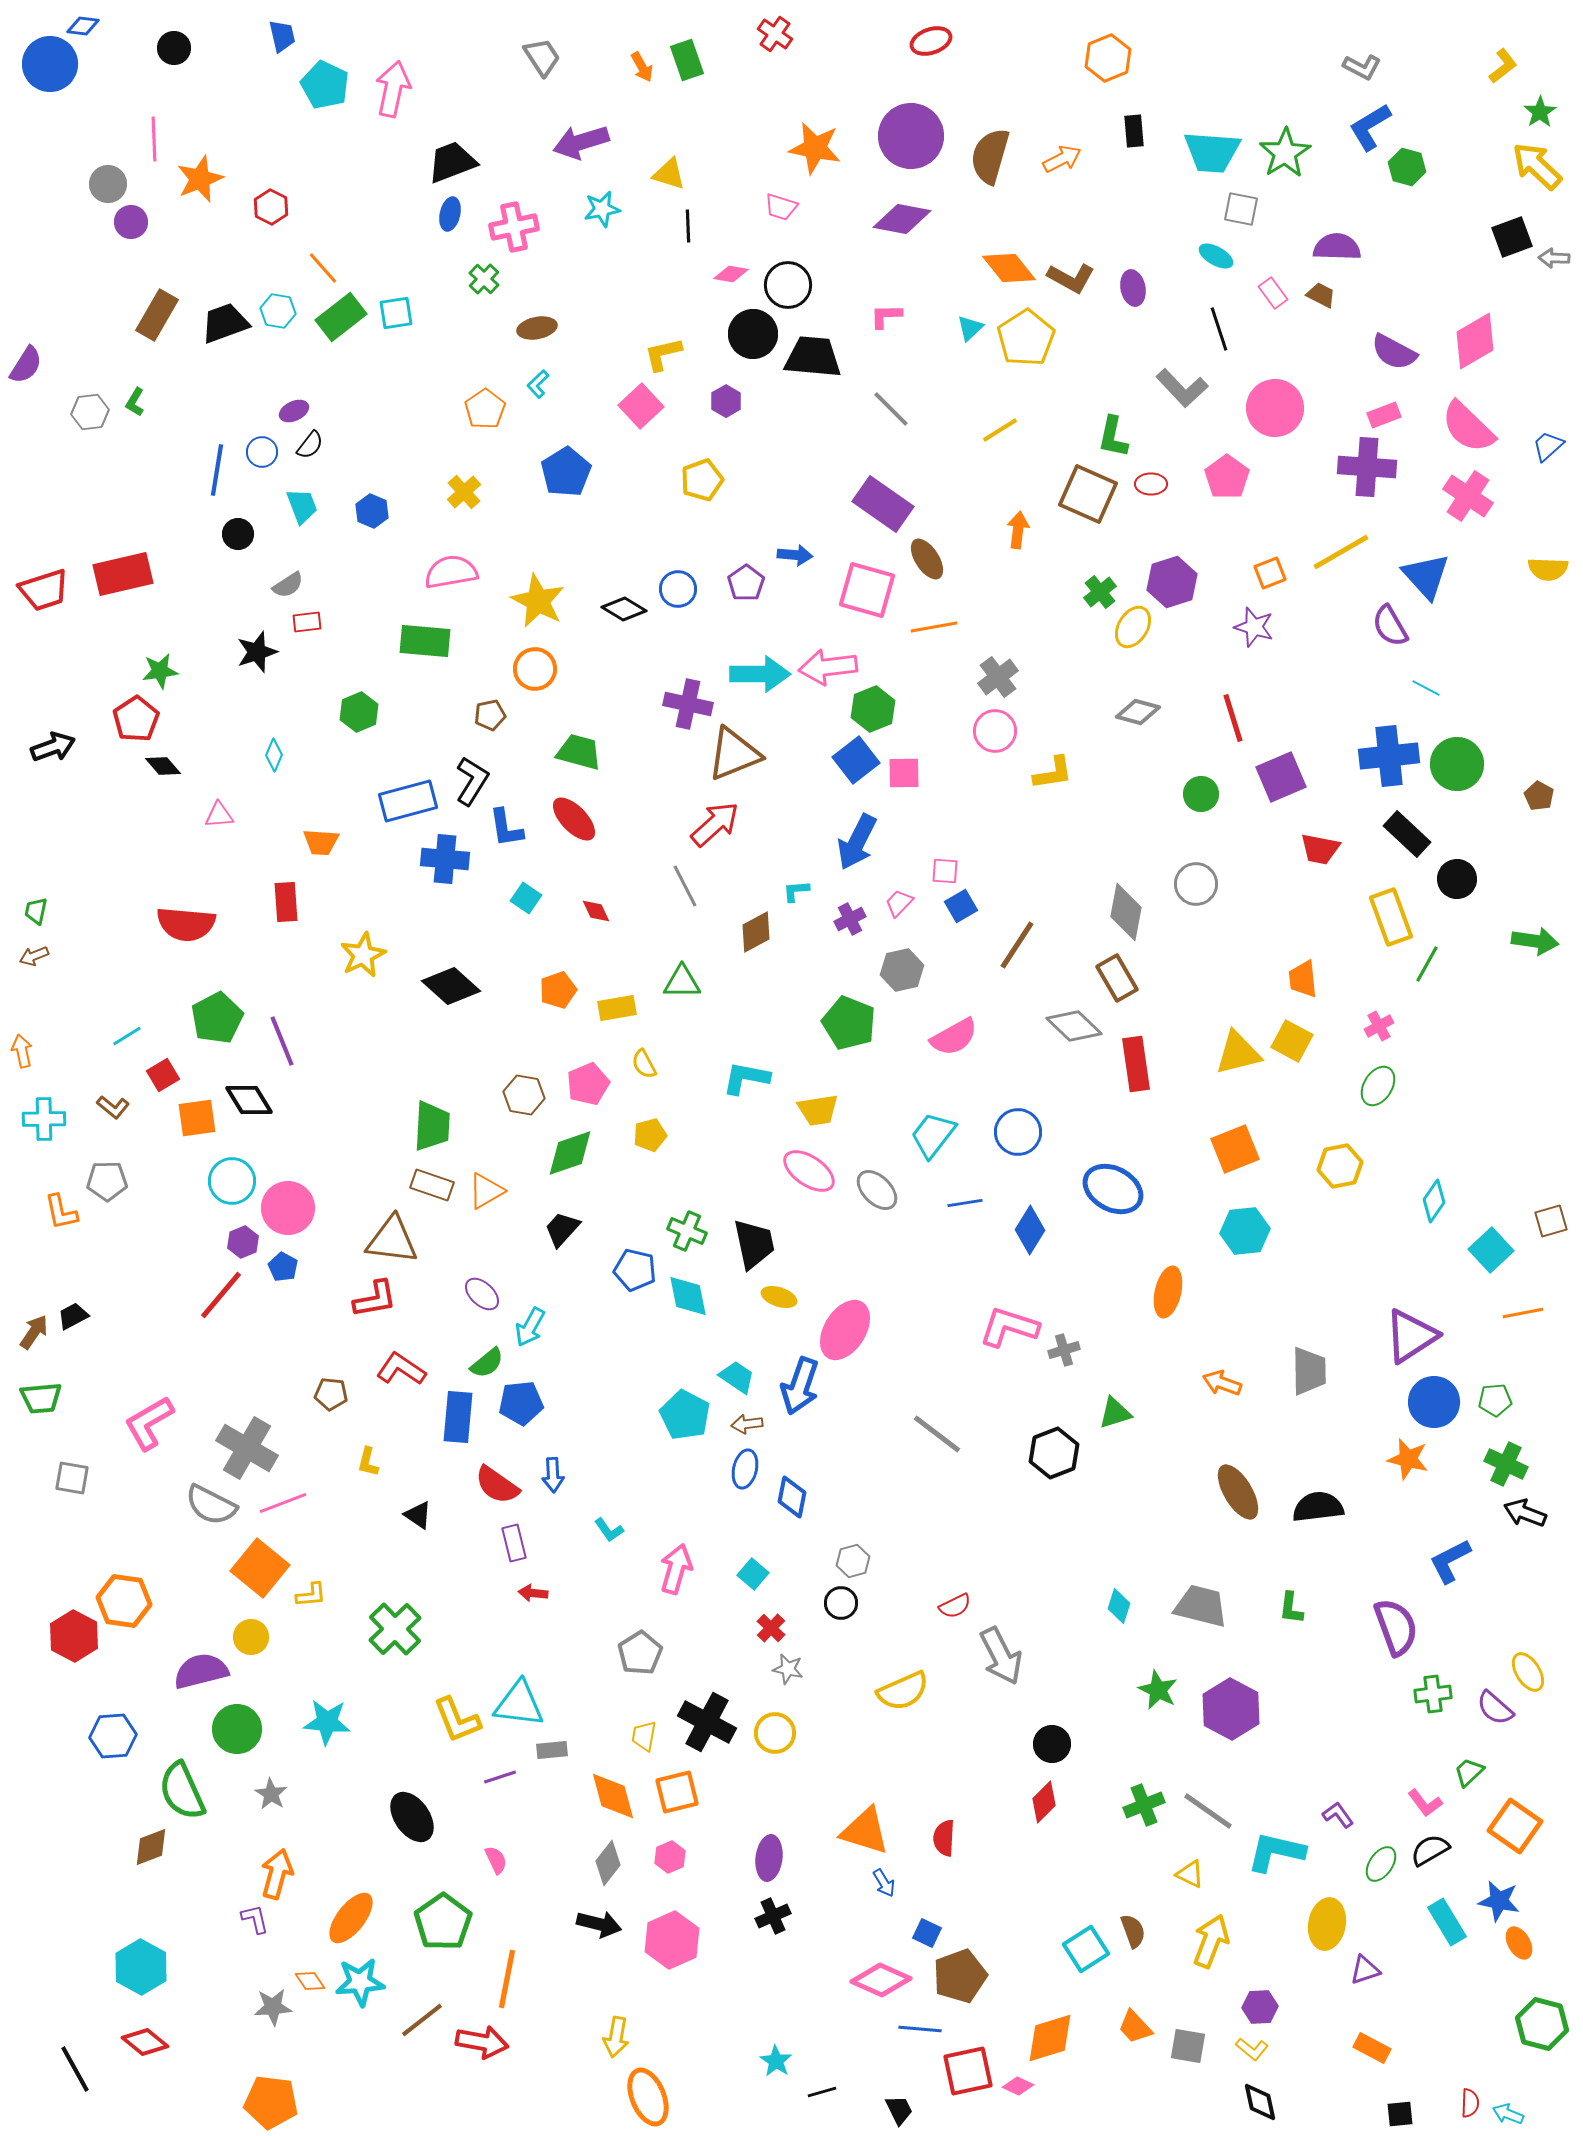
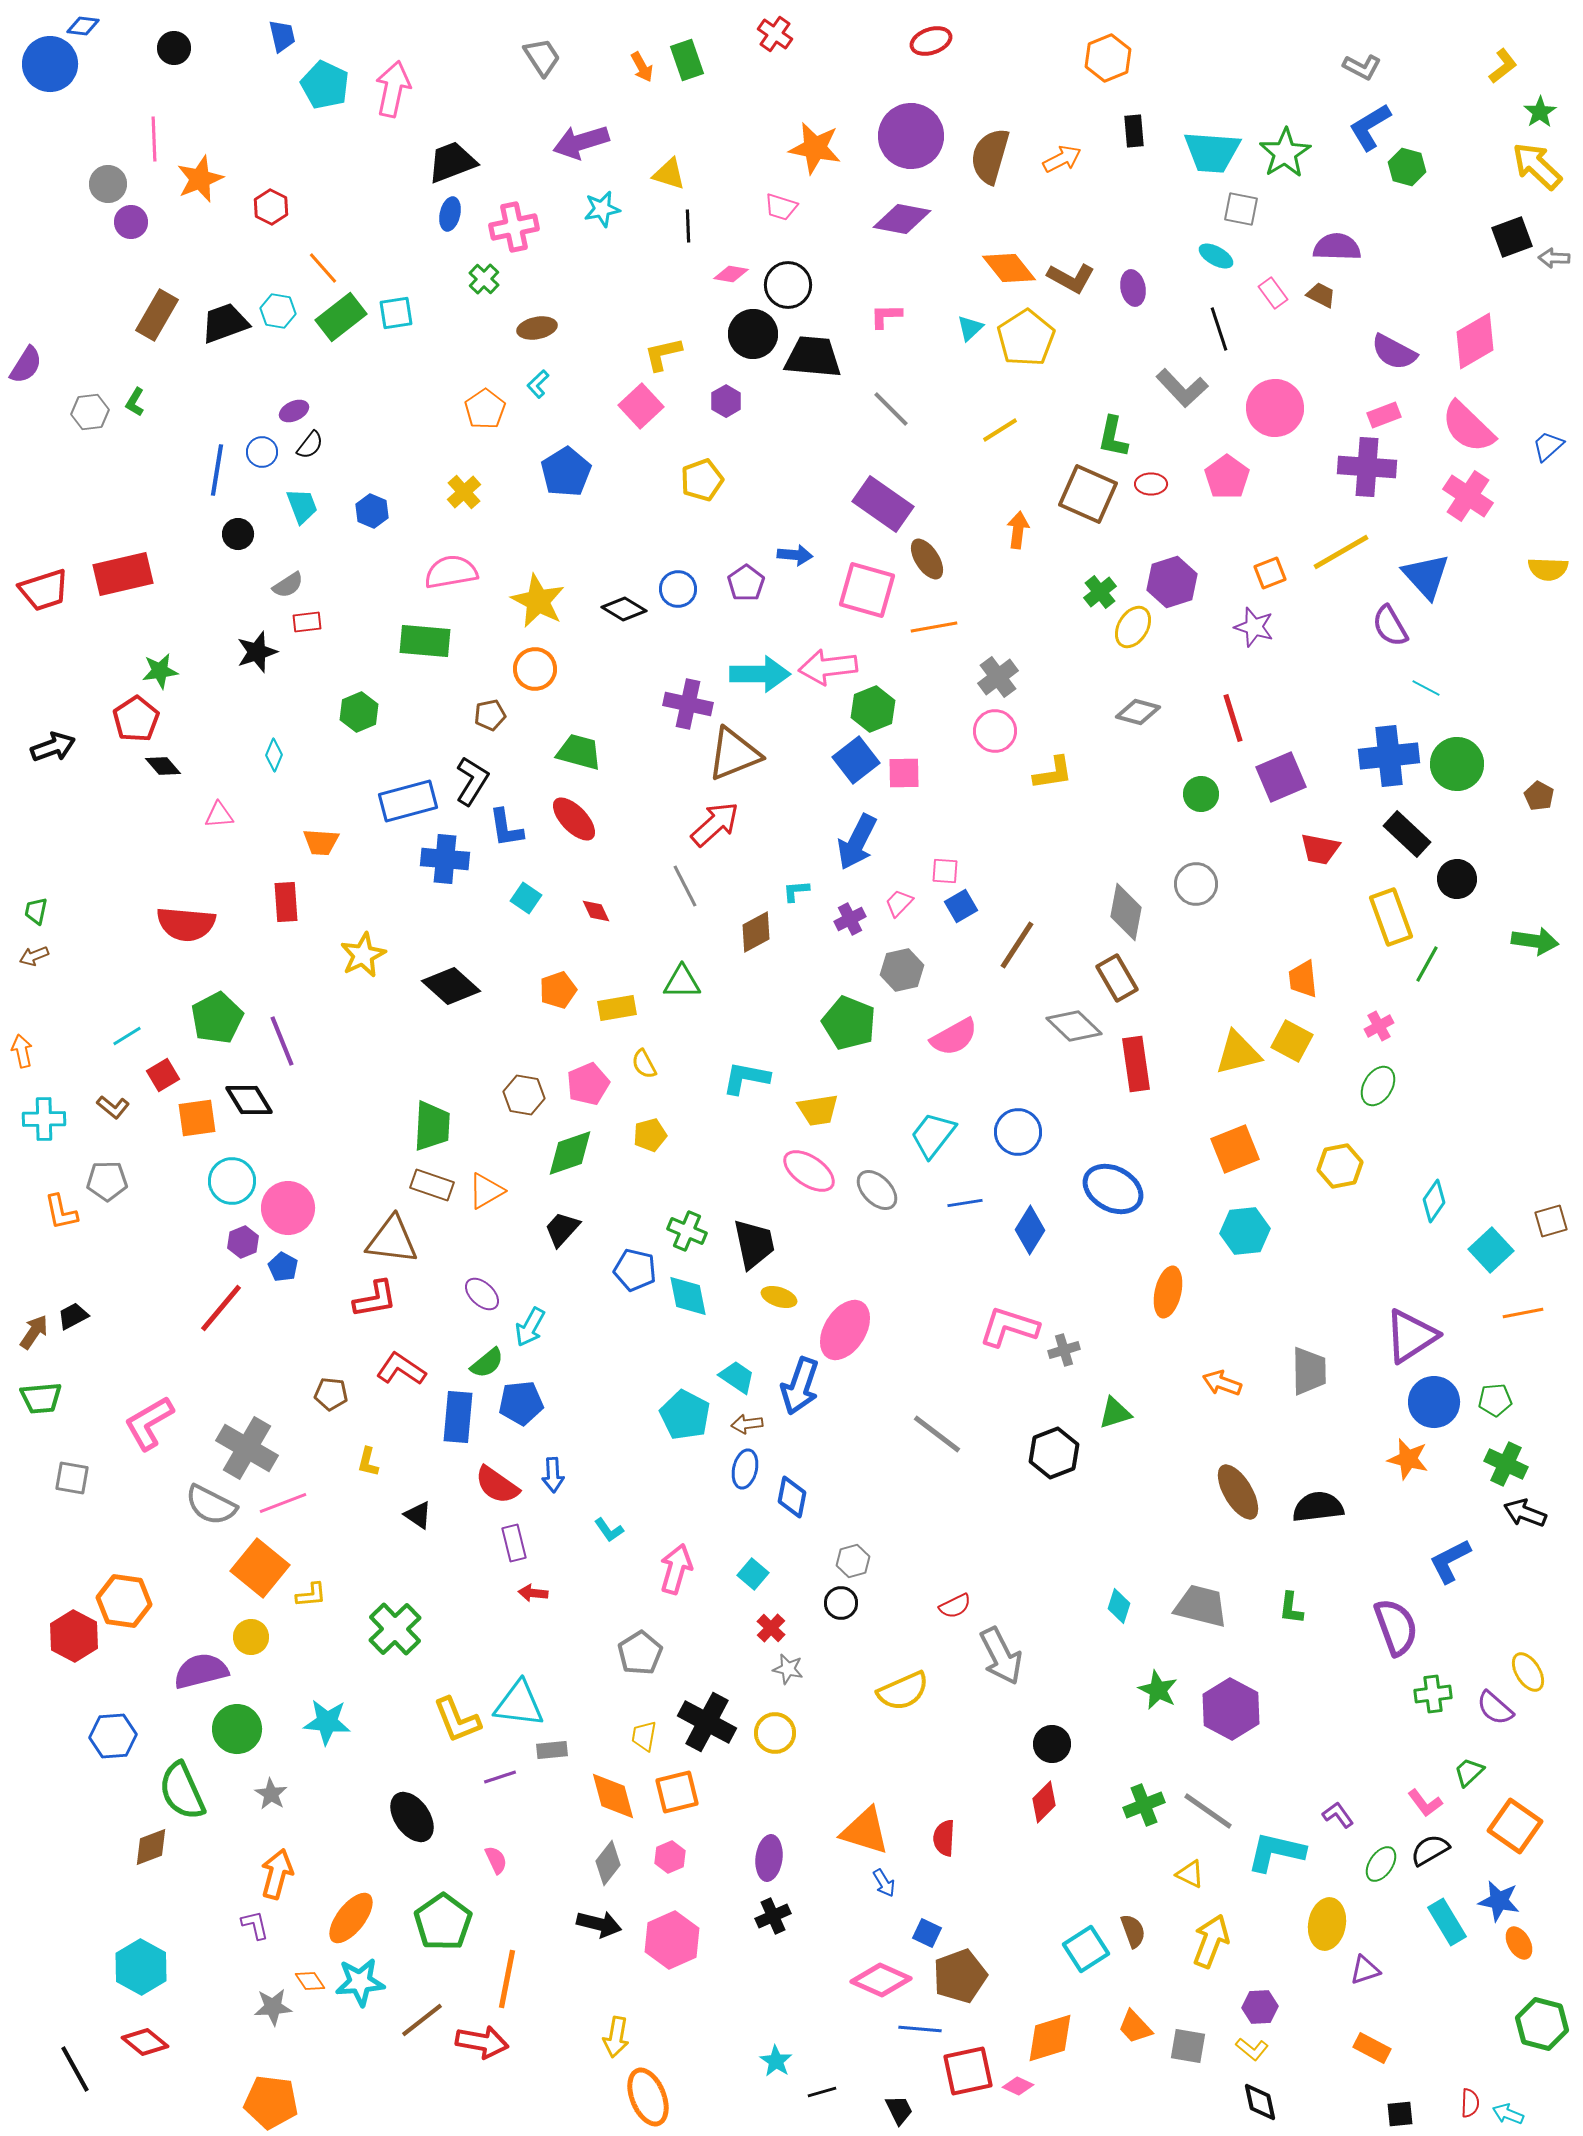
red line at (221, 1295): moved 13 px down
purple L-shape at (255, 1919): moved 6 px down
